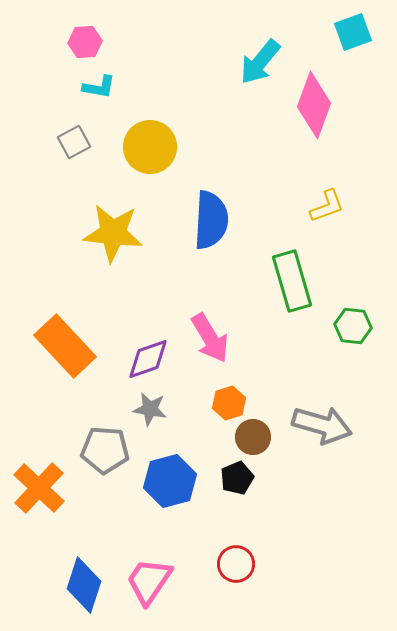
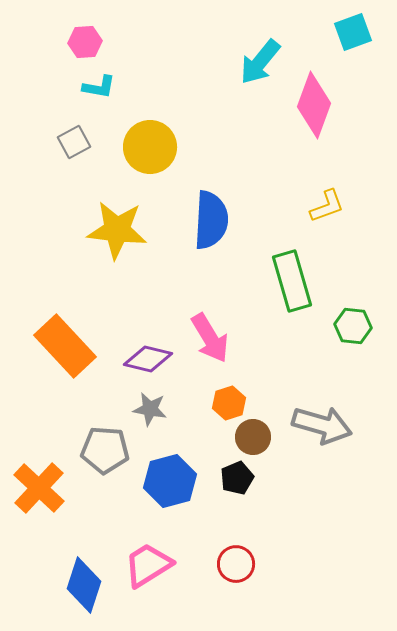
yellow star: moved 4 px right, 3 px up
purple diamond: rotated 33 degrees clockwise
pink trapezoid: moved 1 px left, 16 px up; rotated 24 degrees clockwise
